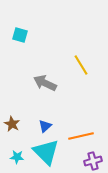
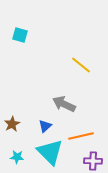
yellow line: rotated 20 degrees counterclockwise
gray arrow: moved 19 px right, 21 px down
brown star: rotated 14 degrees clockwise
cyan triangle: moved 4 px right
purple cross: rotated 18 degrees clockwise
